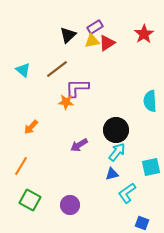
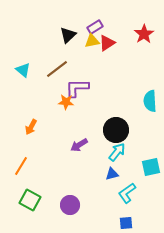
orange arrow: rotated 14 degrees counterclockwise
blue square: moved 16 px left; rotated 24 degrees counterclockwise
